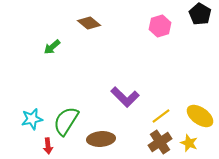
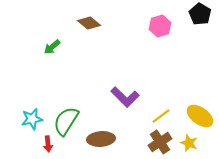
red arrow: moved 2 px up
